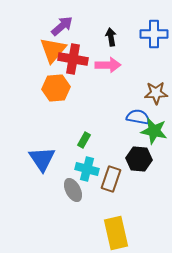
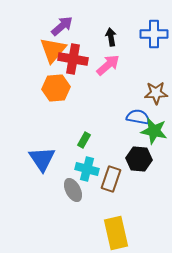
pink arrow: rotated 40 degrees counterclockwise
